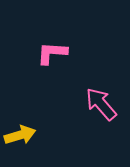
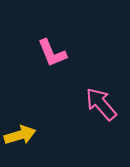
pink L-shape: rotated 116 degrees counterclockwise
